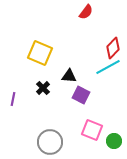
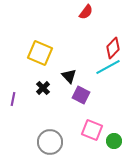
black triangle: rotated 42 degrees clockwise
